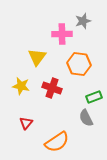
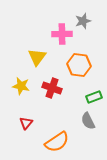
orange hexagon: moved 1 px down
gray semicircle: moved 2 px right, 3 px down
